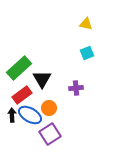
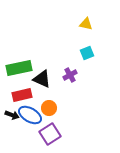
green rectangle: rotated 30 degrees clockwise
black triangle: rotated 36 degrees counterclockwise
purple cross: moved 6 px left, 13 px up; rotated 24 degrees counterclockwise
red rectangle: rotated 24 degrees clockwise
black arrow: rotated 112 degrees clockwise
